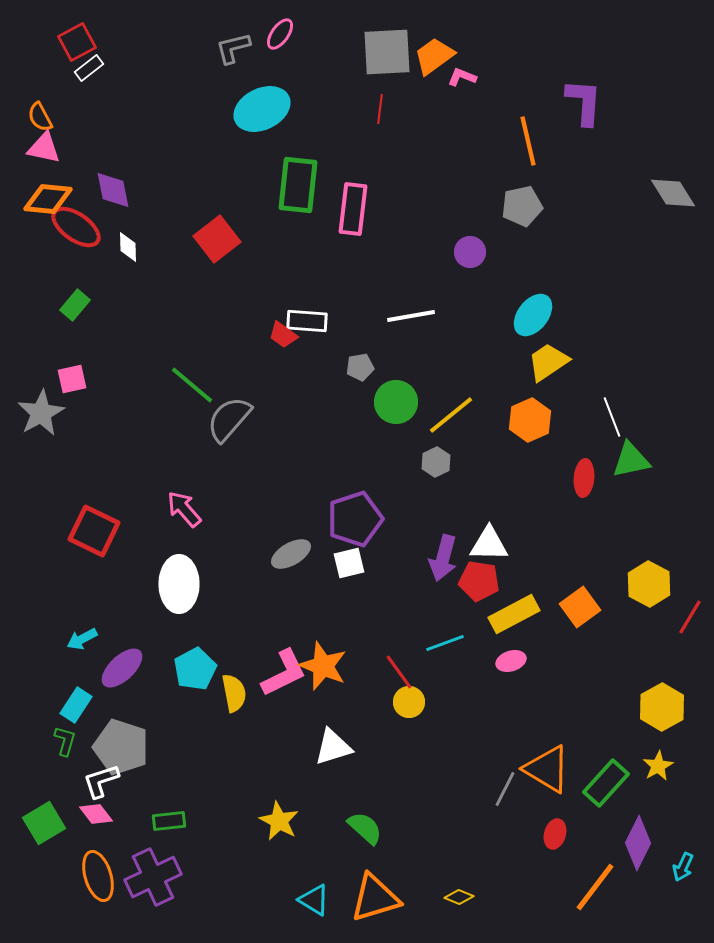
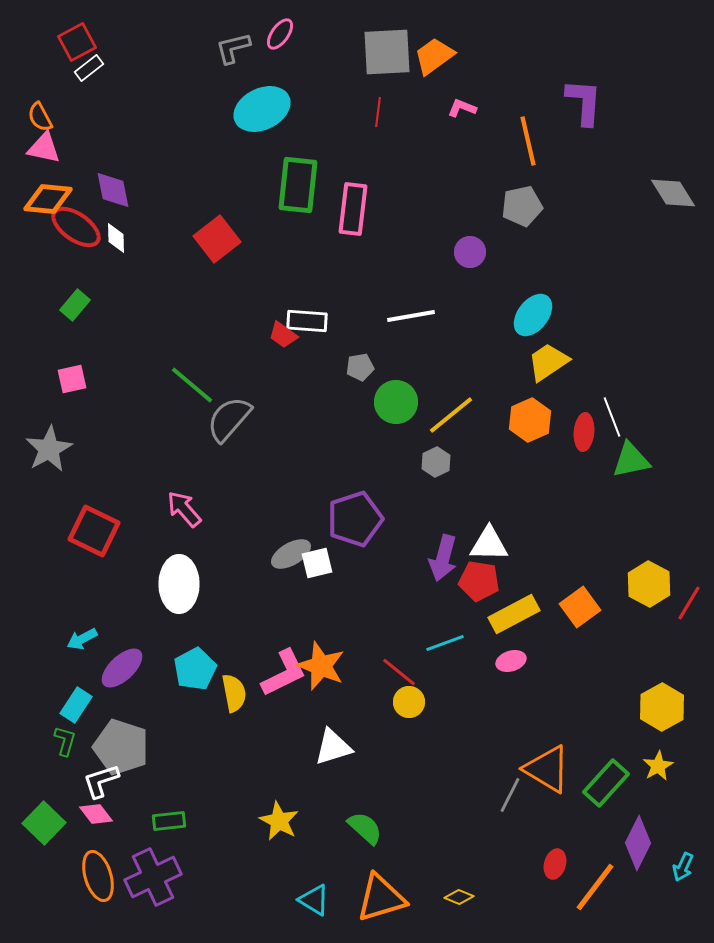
pink L-shape at (462, 77): moved 31 px down
red line at (380, 109): moved 2 px left, 3 px down
white diamond at (128, 247): moved 12 px left, 9 px up
gray star at (41, 413): moved 8 px right, 36 px down
red ellipse at (584, 478): moved 46 px up
white square at (349, 563): moved 32 px left
red line at (690, 617): moved 1 px left, 14 px up
orange star at (323, 666): moved 2 px left
red line at (399, 672): rotated 15 degrees counterclockwise
gray line at (505, 789): moved 5 px right, 6 px down
green square at (44, 823): rotated 15 degrees counterclockwise
red ellipse at (555, 834): moved 30 px down
orange triangle at (375, 898): moved 6 px right
